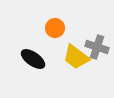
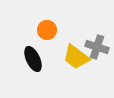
orange circle: moved 8 px left, 2 px down
black ellipse: rotated 30 degrees clockwise
